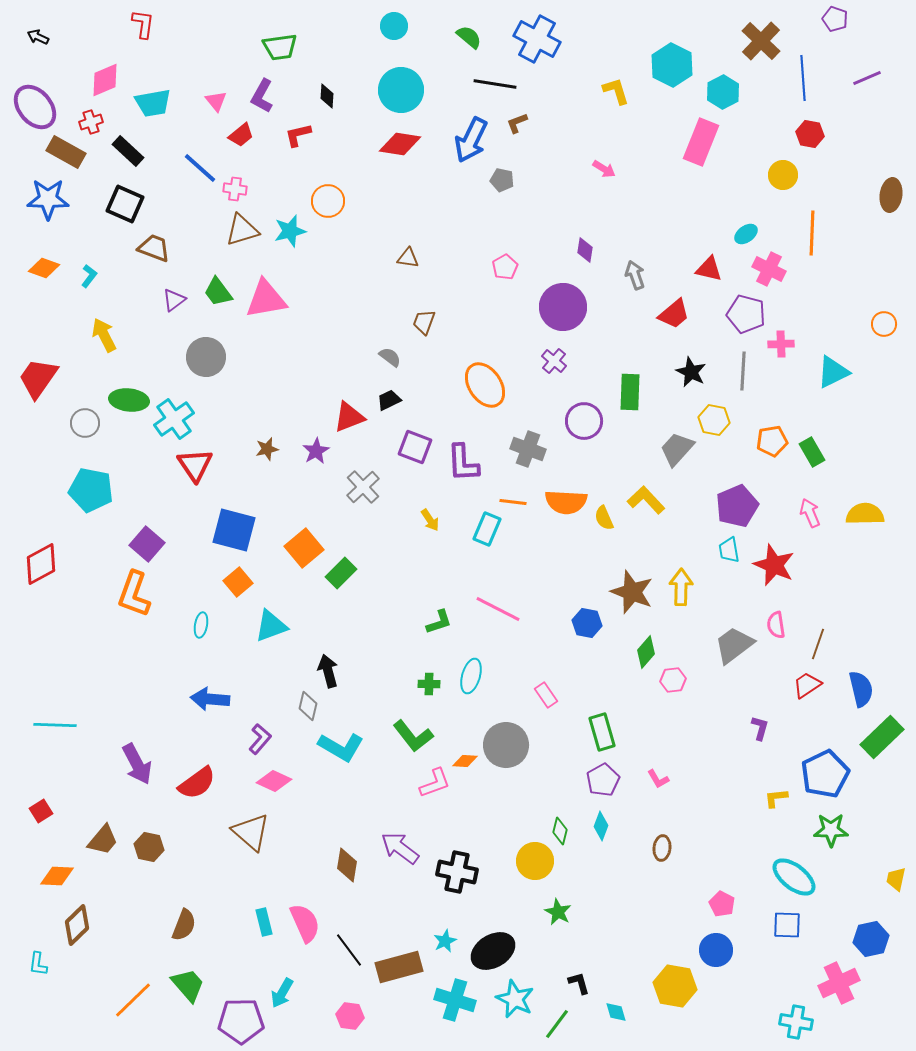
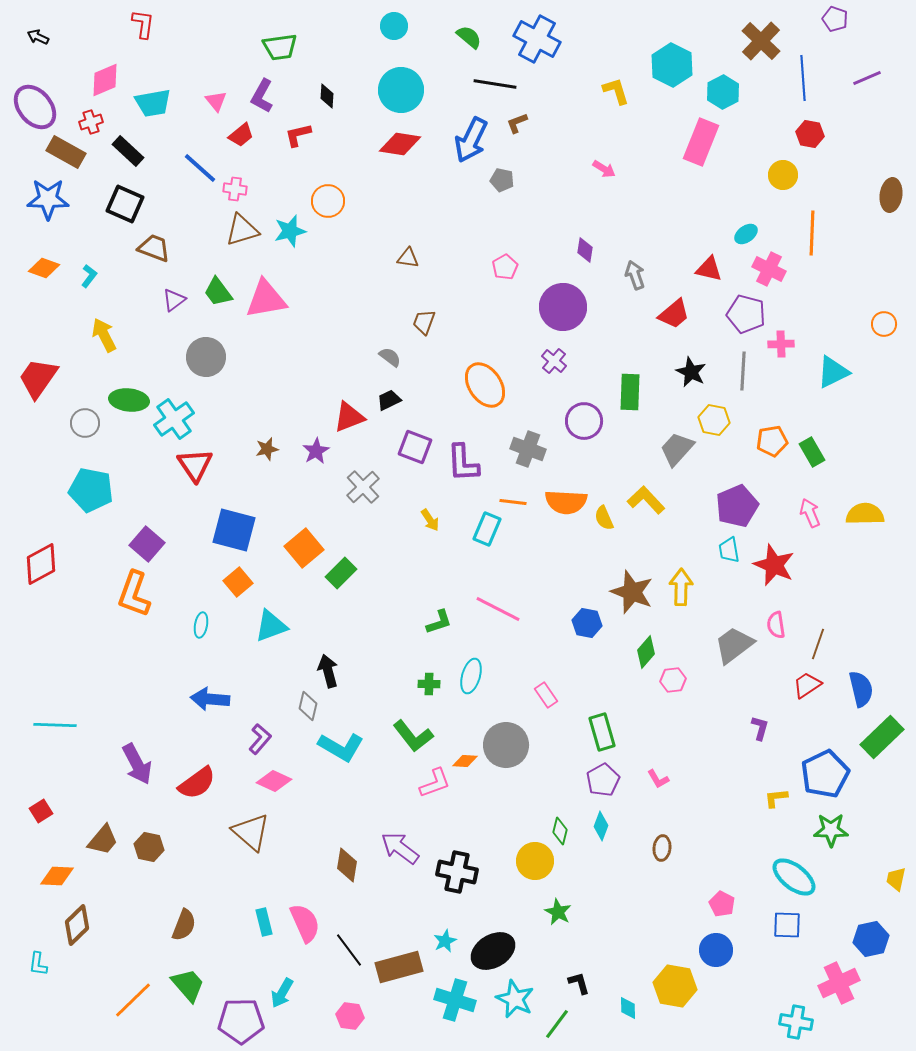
cyan diamond at (616, 1012): moved 12 px right, 4 px up; rotated 15 degrees clockwise
